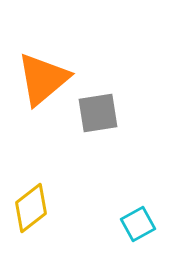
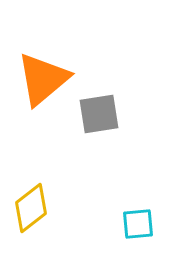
gray square: moved 1 px right, 1 px down
cyan square: rotated 24 degrees clockwise
